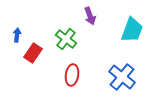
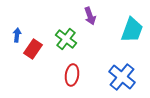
red rectangle: moved 4 px up
